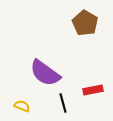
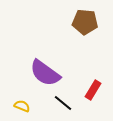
brown pentagon: moved 1 px up; rotated 25 degrees counterclockwise
red rectangle: rotated 48 degrees counterclockwise
black line: rotated 36 degrees counterclockwise
